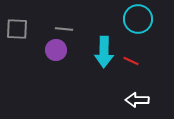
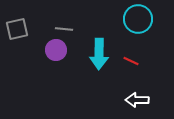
gray square: rotated 15 degrees counterclockwise
cyan arrow: moved 5 px left, 2 px down
